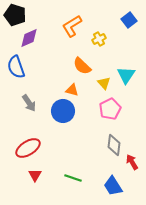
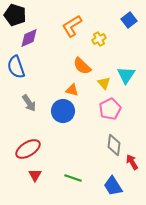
red ellipse: moved 1 px down
